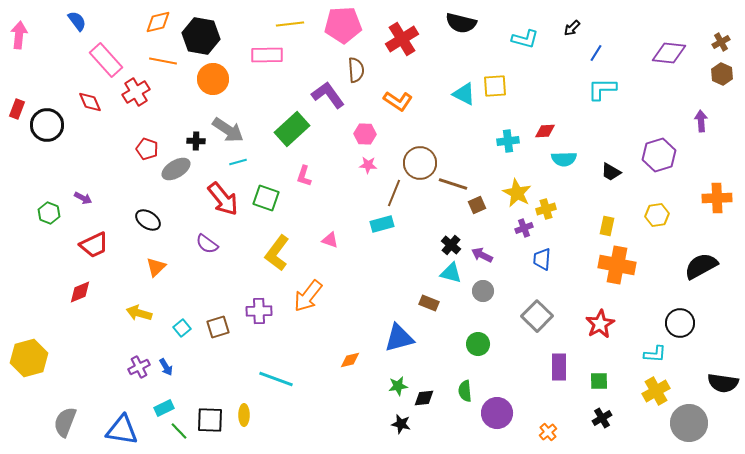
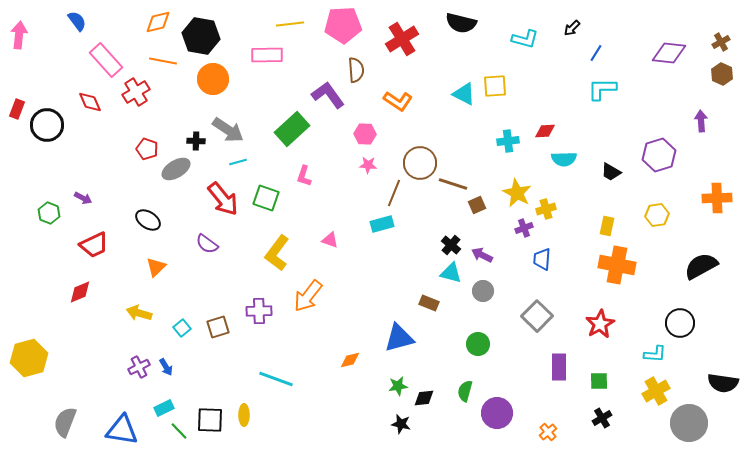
green semicircle at (465, 391): rotated 20 degrees clockwise
